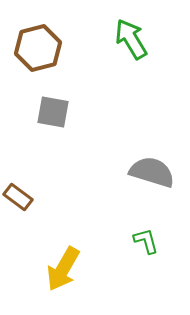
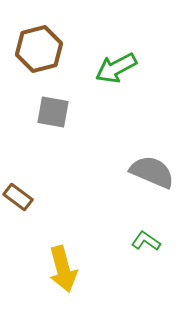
green arrow: moved 15 px left, 29 px down; rotated 87 degrees counterclockwise
brown hexagon: moved 1 px right, 1 px down
gray semicircle: rotated 6 degrees clockwise
green L-shape: rotated 40 degrees counterclockwise
yellow arrow: rotated 45 degrees counterclockwise
